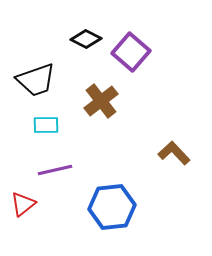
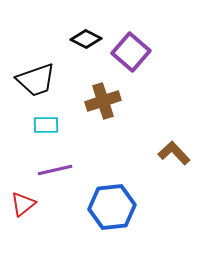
brown cross: moved 2 px right; rotated 20 degrees clockwise
